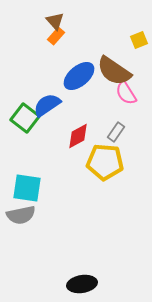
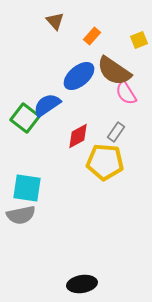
orange rectangle: moved 36 px right
